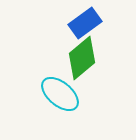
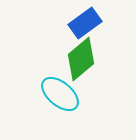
green diamond: moved 1 px left, 1 px down
